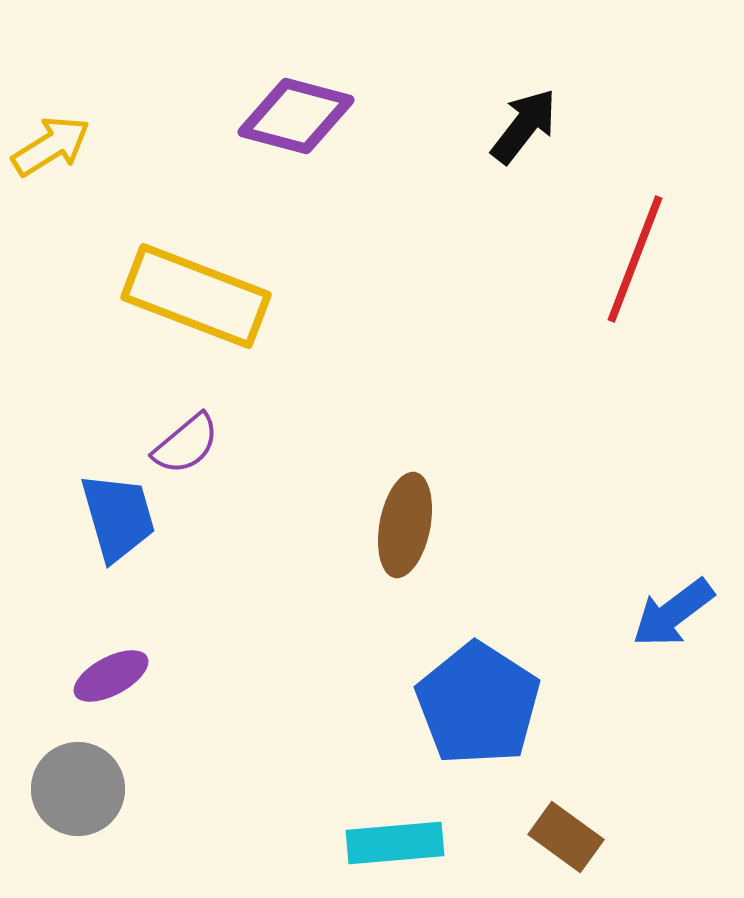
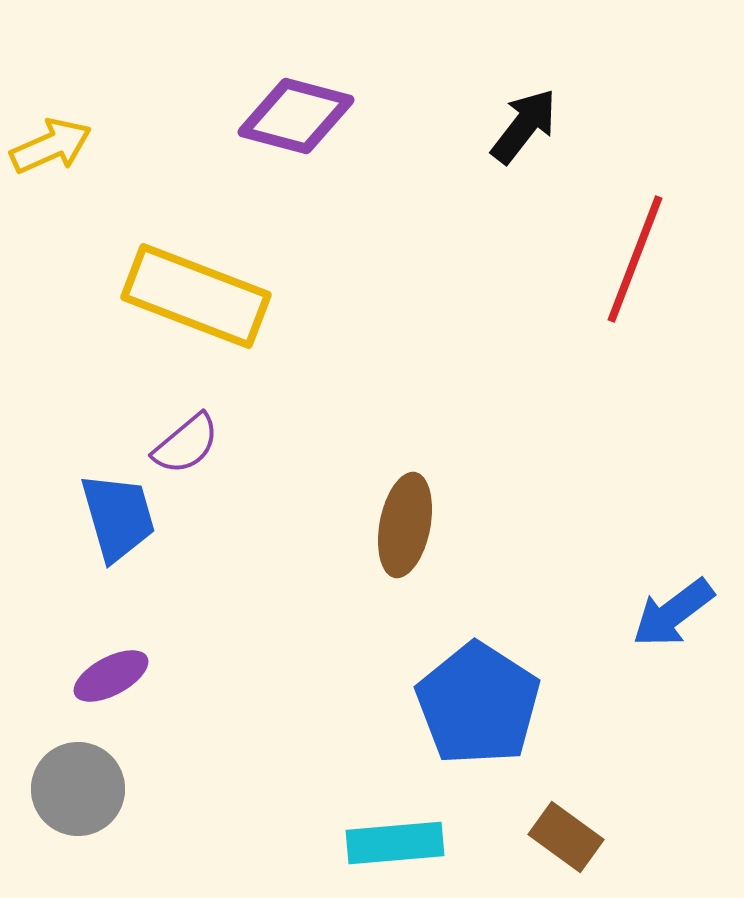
yellow arrow: rotated 8 degrees clockwise
